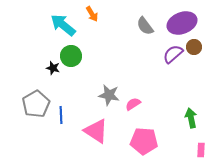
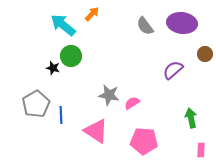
orange arrow: rotated 105 degrees counterclockwise
purple ellipse: rotated 28 degrees clockwise
brown circle: moved 11 px right, 7 px down
purple semicircle: moved 16 px down
pink semicircle: moved 1 px left, 1 px up
